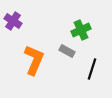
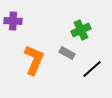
purple cross: rotated 30 degrees counterclockwise
gray rectangle: moved 2 px down
black line: rotated 30 degrees clockwise
